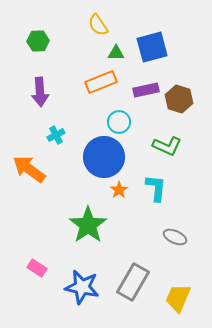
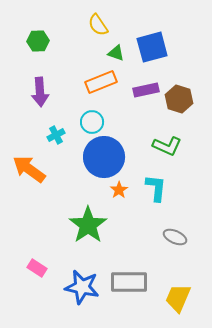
green triangle: rotated 18 degrees clockwise
cyan circle: moved 27 px left
gray rectangle: moved 4 px left; rotated 60 degrees clockwise
